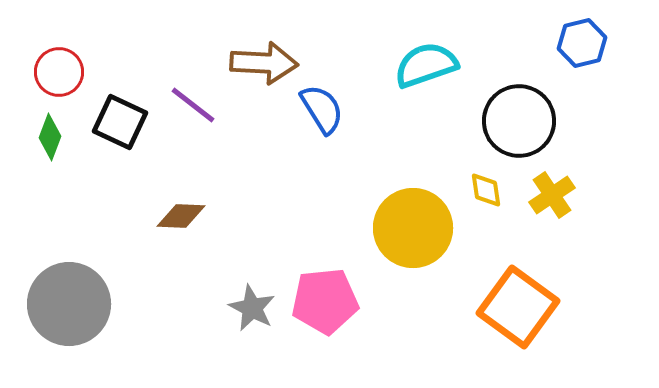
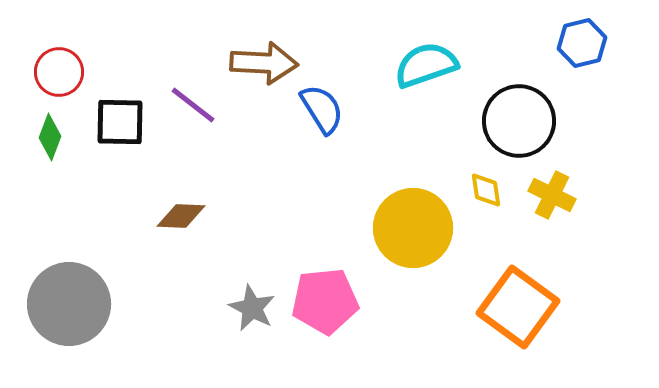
black square: rotated 24 degrees counterclockwise
yellow cross: rotated 30 degrees counterclockwise
